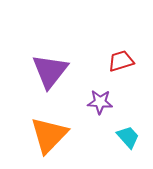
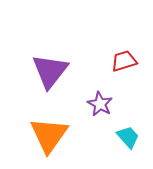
red trapezoid: moved 3 px right
purple star: moved 2 px down; rotated 25 degrees clockwise
orange triangle: rotated 9 degrees counterclockwise
